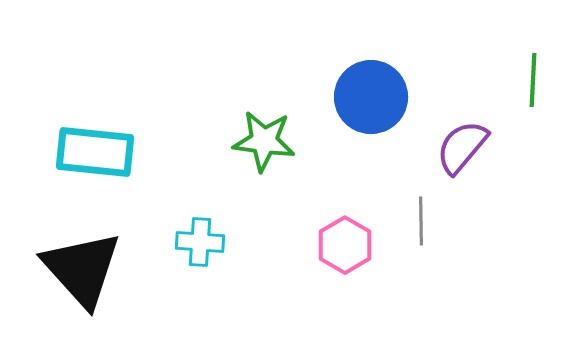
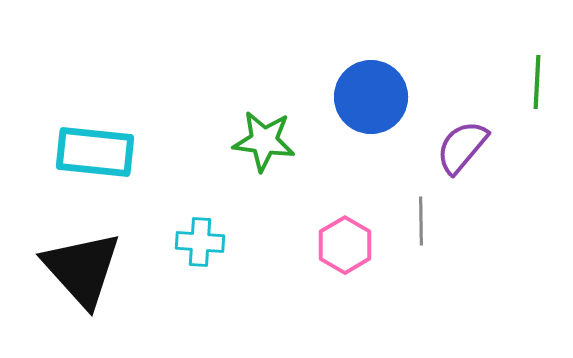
green line: moved 4 px right, 2 px down
